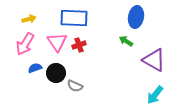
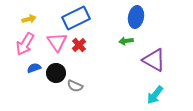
blue rectangle: moved 2 px right; rotated 28 degrees counterclockwise
green arrow: rotated 40 degrees counterclockwise
red cross: rotated 24 degrees counterclockwise
blue semicircle: moved 1 px left
